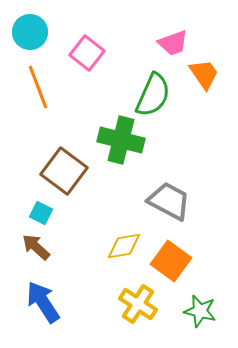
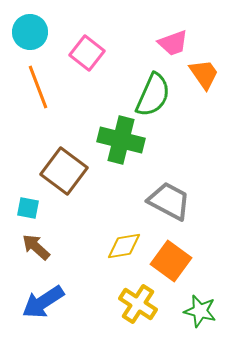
cyan square: moved 13 px left, 5 px up; rotated 15 degrees counterclockwise
blue arrow: rotated 90 degrees counterclockwise
